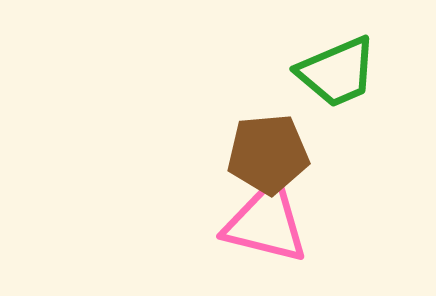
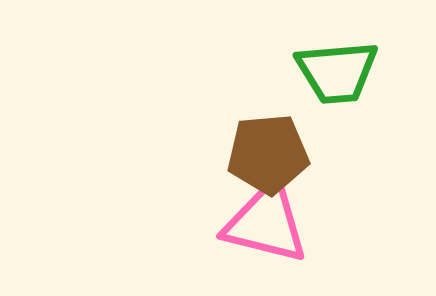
green trapezoid: rotated 18 degrees clockwise
